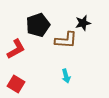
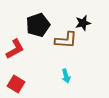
red L-shape: moved 1 px left
